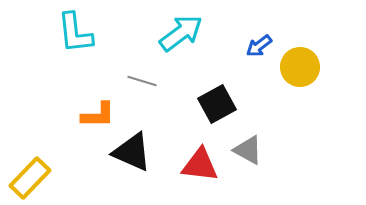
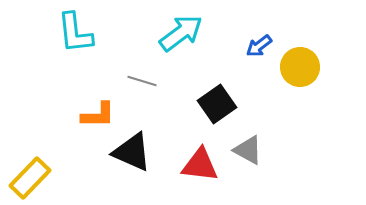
black square: rotated 6 degrees counterclockwise
